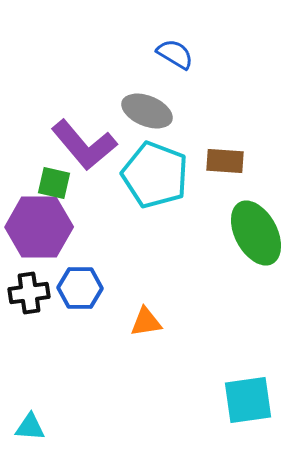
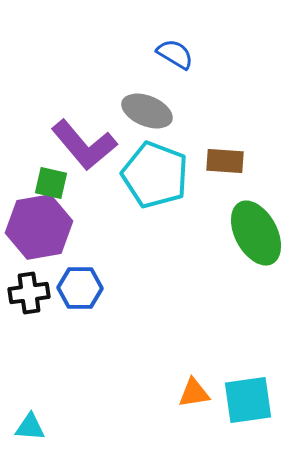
green square: moved 3 px left
purple hexagon: rotated 10 degrees counterclockwise
orange triangle: moved 48 px right, 71 px down
